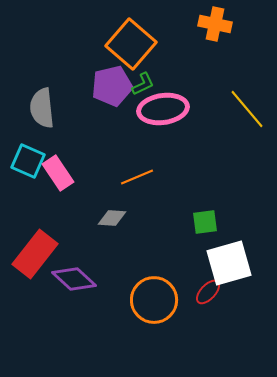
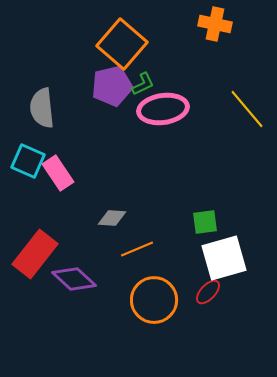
orange square: moved 9 px left
orange line: moved 72 px down
white square: moved 5 px left, 5 px up
